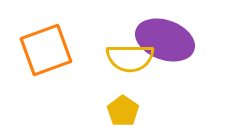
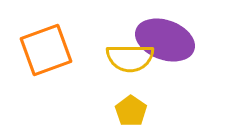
yellow pentagon: moved 8 px right
